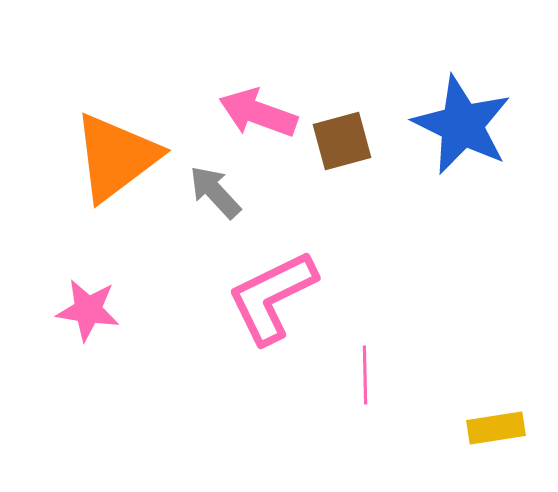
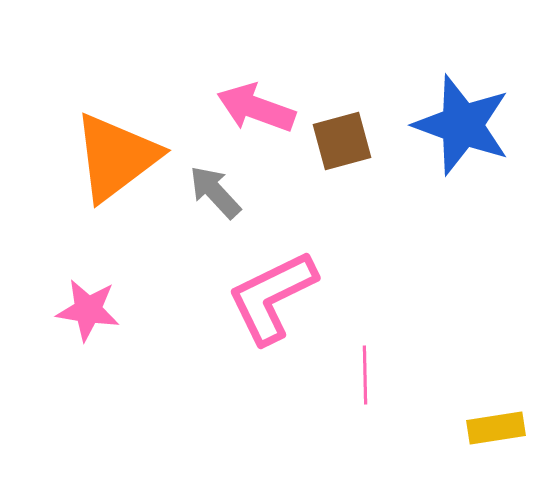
pink arrow: moved 2 px left, 5 px up
blue star: rotated 6 degrees counterclockwise
